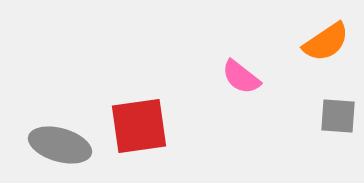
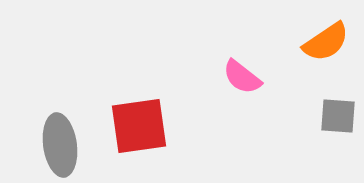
pink semicircle: moved 1 px right
gray ellipse: rotated 66 degrees clockwise
